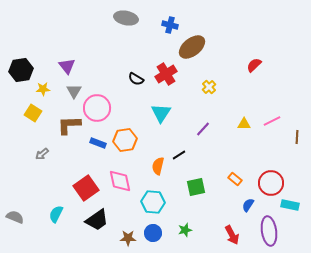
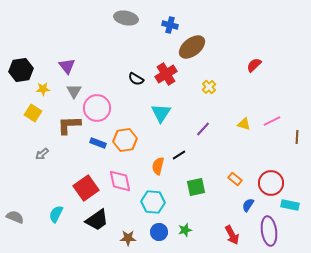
yellow triangle: rotated 16 degrees clockwise
blue circle: moved 6 px right, 1 px up
